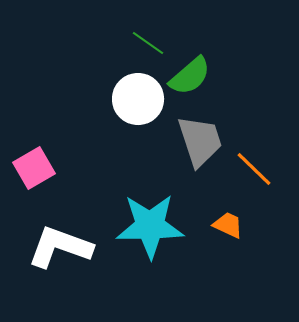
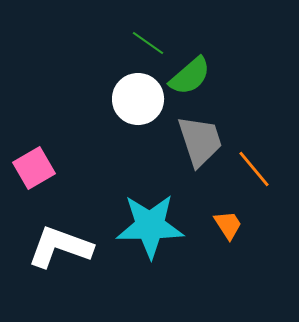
orange line: rotated 6 degrees clockwise
orange trapezoid: rotated 32 degrees clockwise
